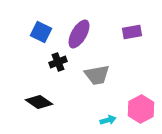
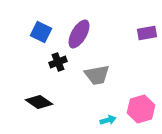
purple rectangle: moved 15 px right, 1 px down
pink hexagon: rotated 12 degrees clockwise
